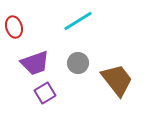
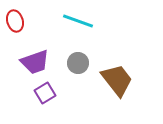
cyan line: rotated 52 degrees clockwise
red ellipse: moved 1 px right, 6 px up
purple trapezoid: moved 1 px up
